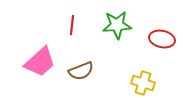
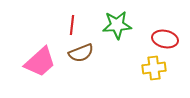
red ellipse: moved 3 px right
brown semicircle: moved 18 px up
yellow cross: moved 11 px right, 15 px up; rotated 25 degrees counterclockwise
